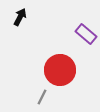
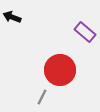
black arrow: moved 8 px left; rotated 96 degrees counterclockwise
purple rectangle: moved 1 px left, 2 px up
